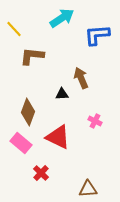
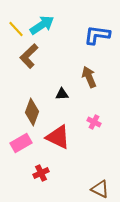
cyan arrow: moved 20 px left, 7 px down
yellow line: moved 2 px right
blue L-shape: rotated 12 degrees clockwise
brown L-shape: moved 3 px left; rotated 50 degrees counterclockwise
brown arrow: moved 8 px right, 1 px up
brown diamond: moved 4 px right
pink cross: moved 1 px left, 1 px down
pink rectangle: rotated 70 degrees counterclockwise
red cross: rotated 21 degrees clockwise
brown triangle: moved 12 px right; rotated 30 degrees clockwise
